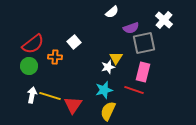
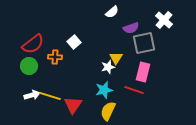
white arrow: rotated 63 degrees clockwise
